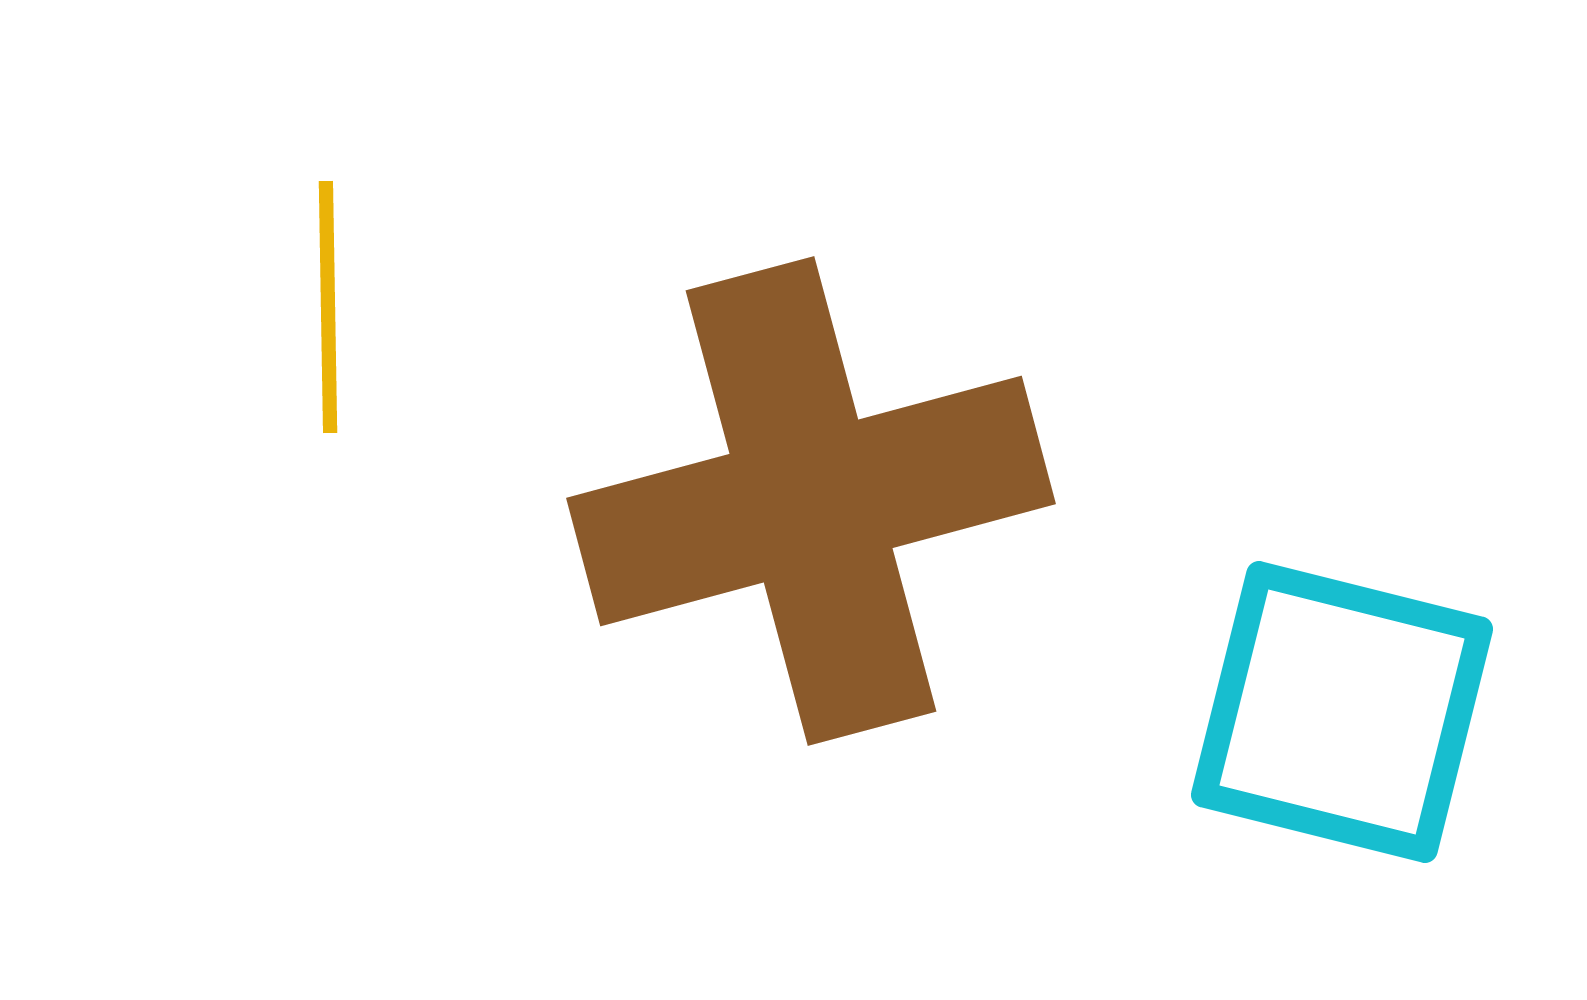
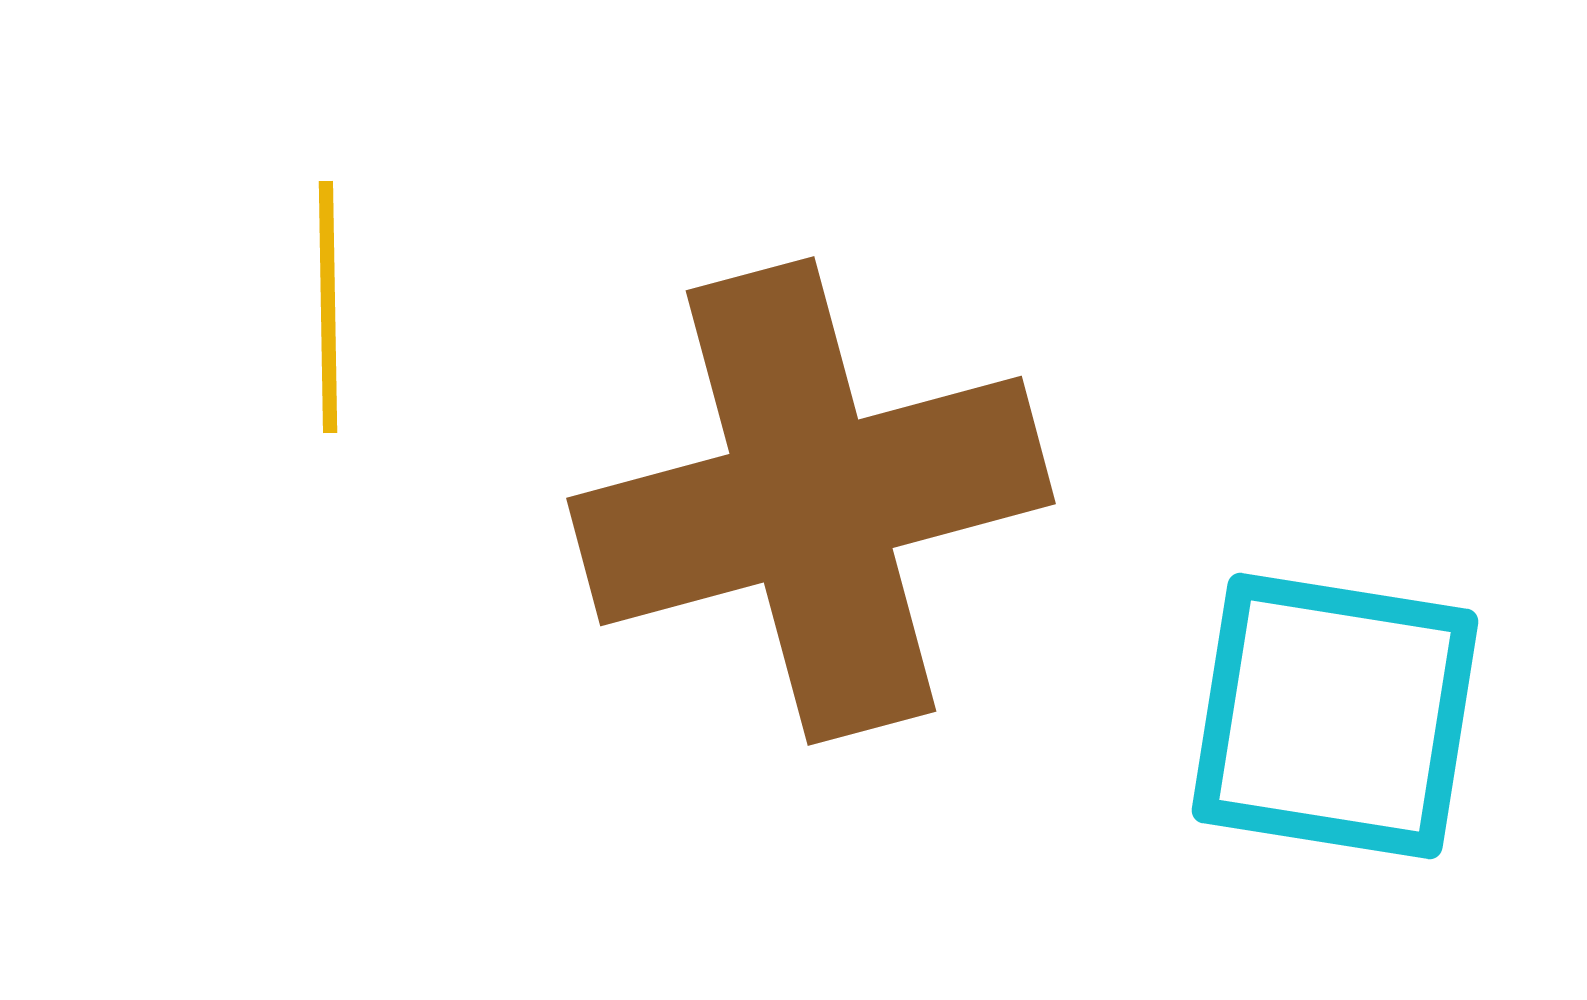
cyan square: moved 7 px left, 4 px down; rotated 5 degrees counterclockwise
